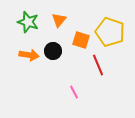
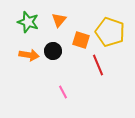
pink line: moved 11 px left
